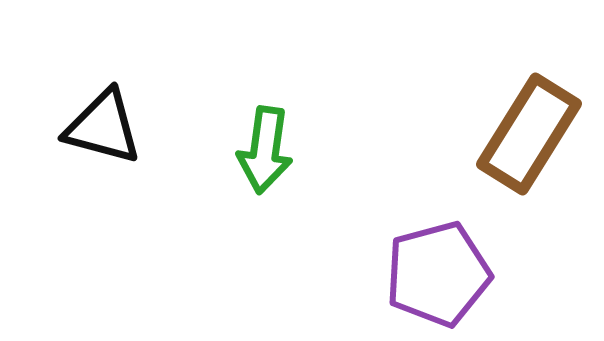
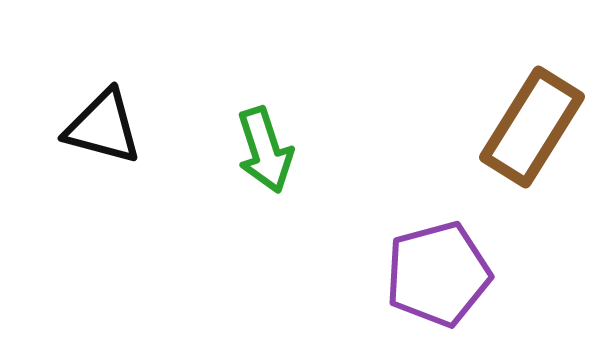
brown rectangle: moved 3 px right, 7 px up
green arrow: rotated 26 degrees counterclockwise
